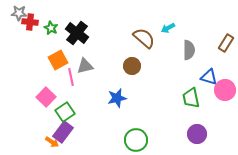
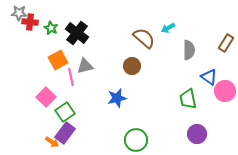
blue triangle: rotated 18 degrees clockwise
pink circle: moved 1 px down
green trapezoid: moved 3 px left, 1 px down
purple rectangle: moved 2 px right, 1 px down
